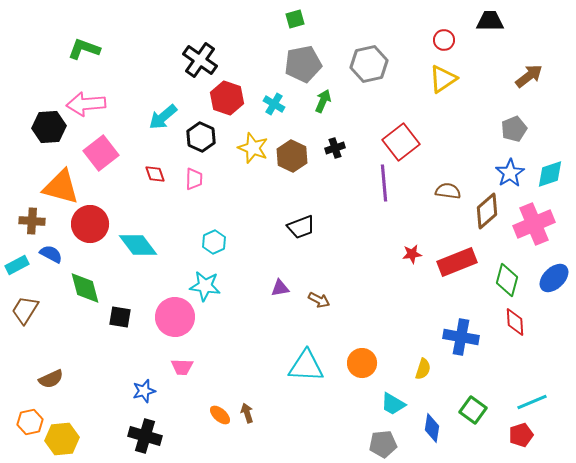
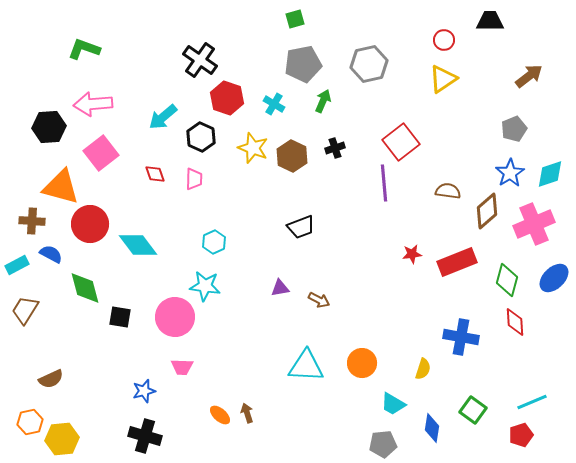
pink arrow at (86, 104): moved 7 px right
